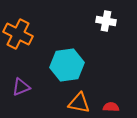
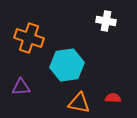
orange cross: moved 11 px right, 4 px down; rotated 8 degrees counterclockwise
purple triangle: rotated 18 degrees clockwise
red semicircle: moved 2 px right, 9 px up
